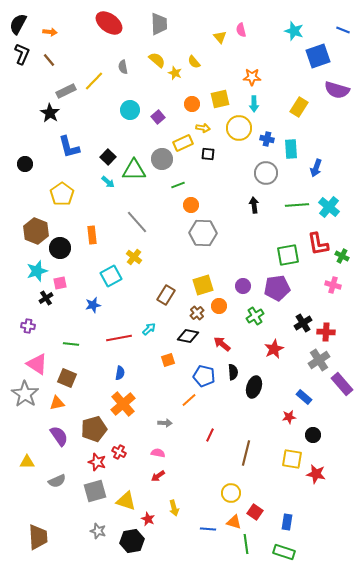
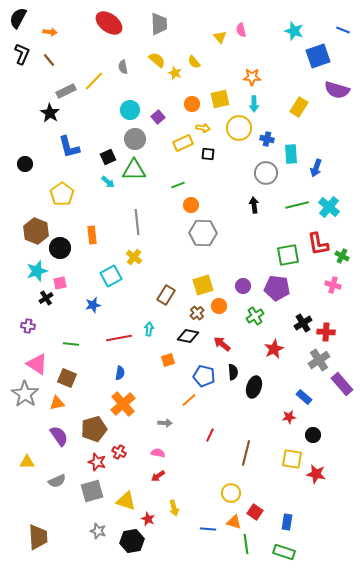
black semicircle at (18, 24): moved 6 px up
cyan rectangle at (291, 149): moved 5 px down
black square at (108, 157): rotated 21 degrees clockwise
gray circle at (162, 159): moved 27 px left, 20 px up
green line at (297, 205): rotated 10 degrees counterclockwise
gray line at (137, 222): rotated 35 degrees clockwise
purple pentagon at (277, 288): rotated 15 degrees clockwise
cyan arrow at (149, 329): rotated 40 degrees counterclockwise
gray square at (95, 491): moved 3 px left
